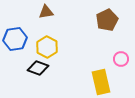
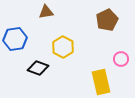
yellow hexagon: moved 16 px right
